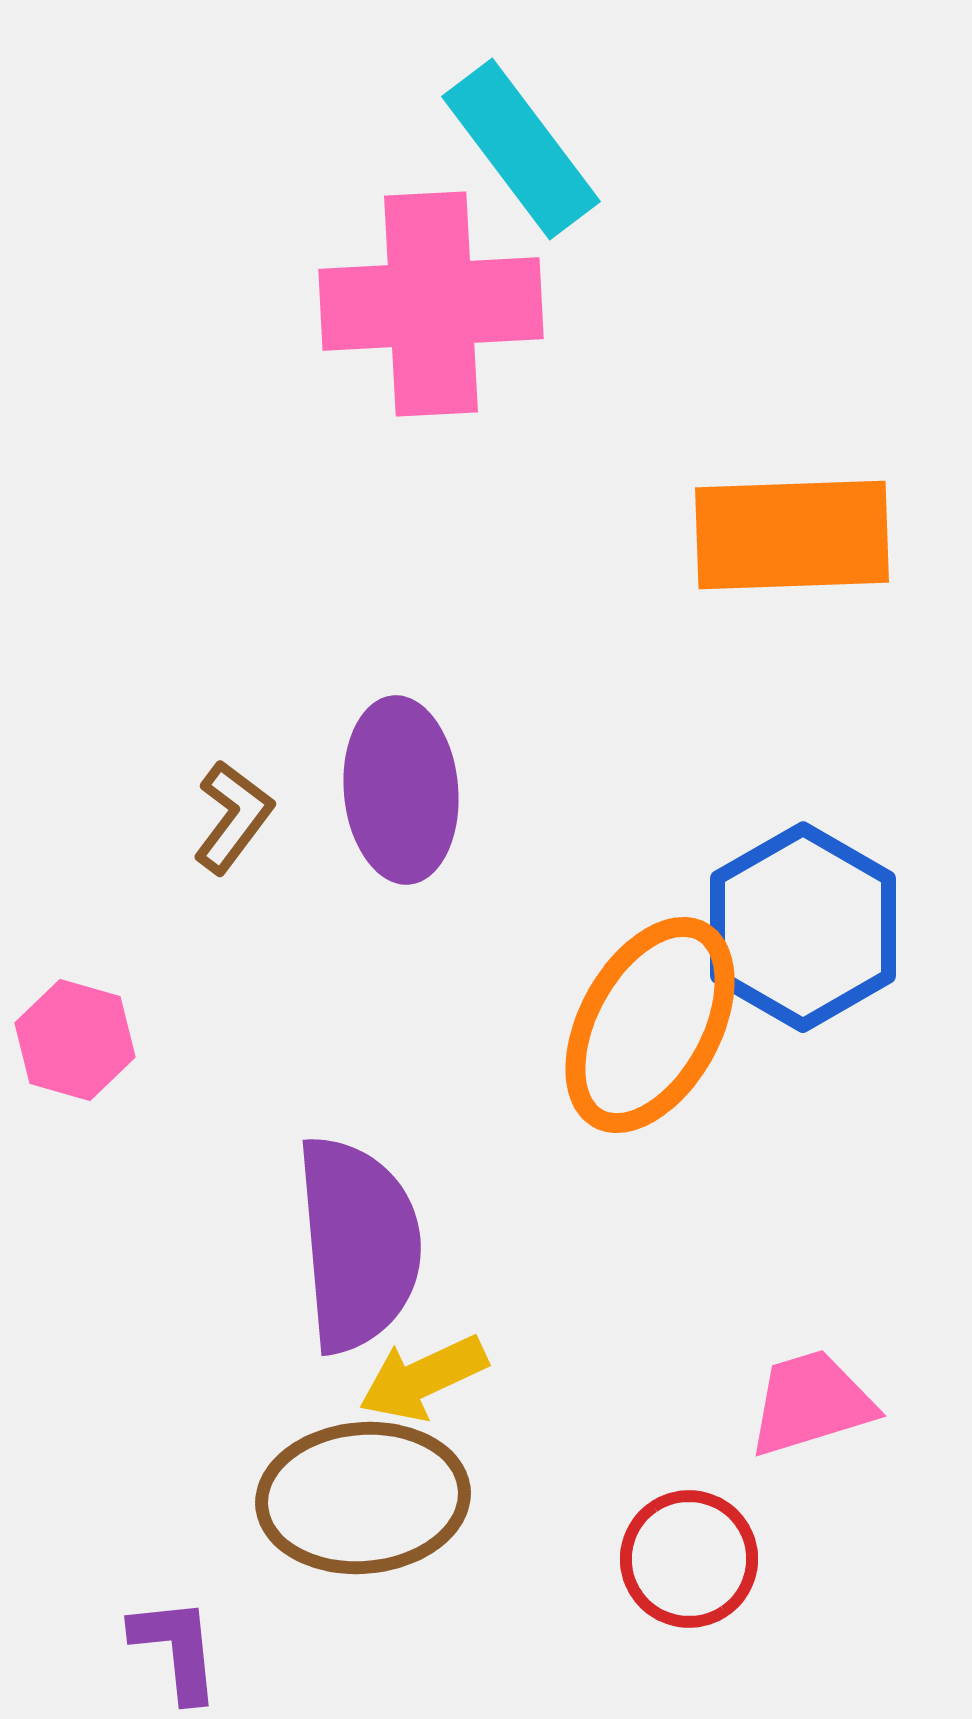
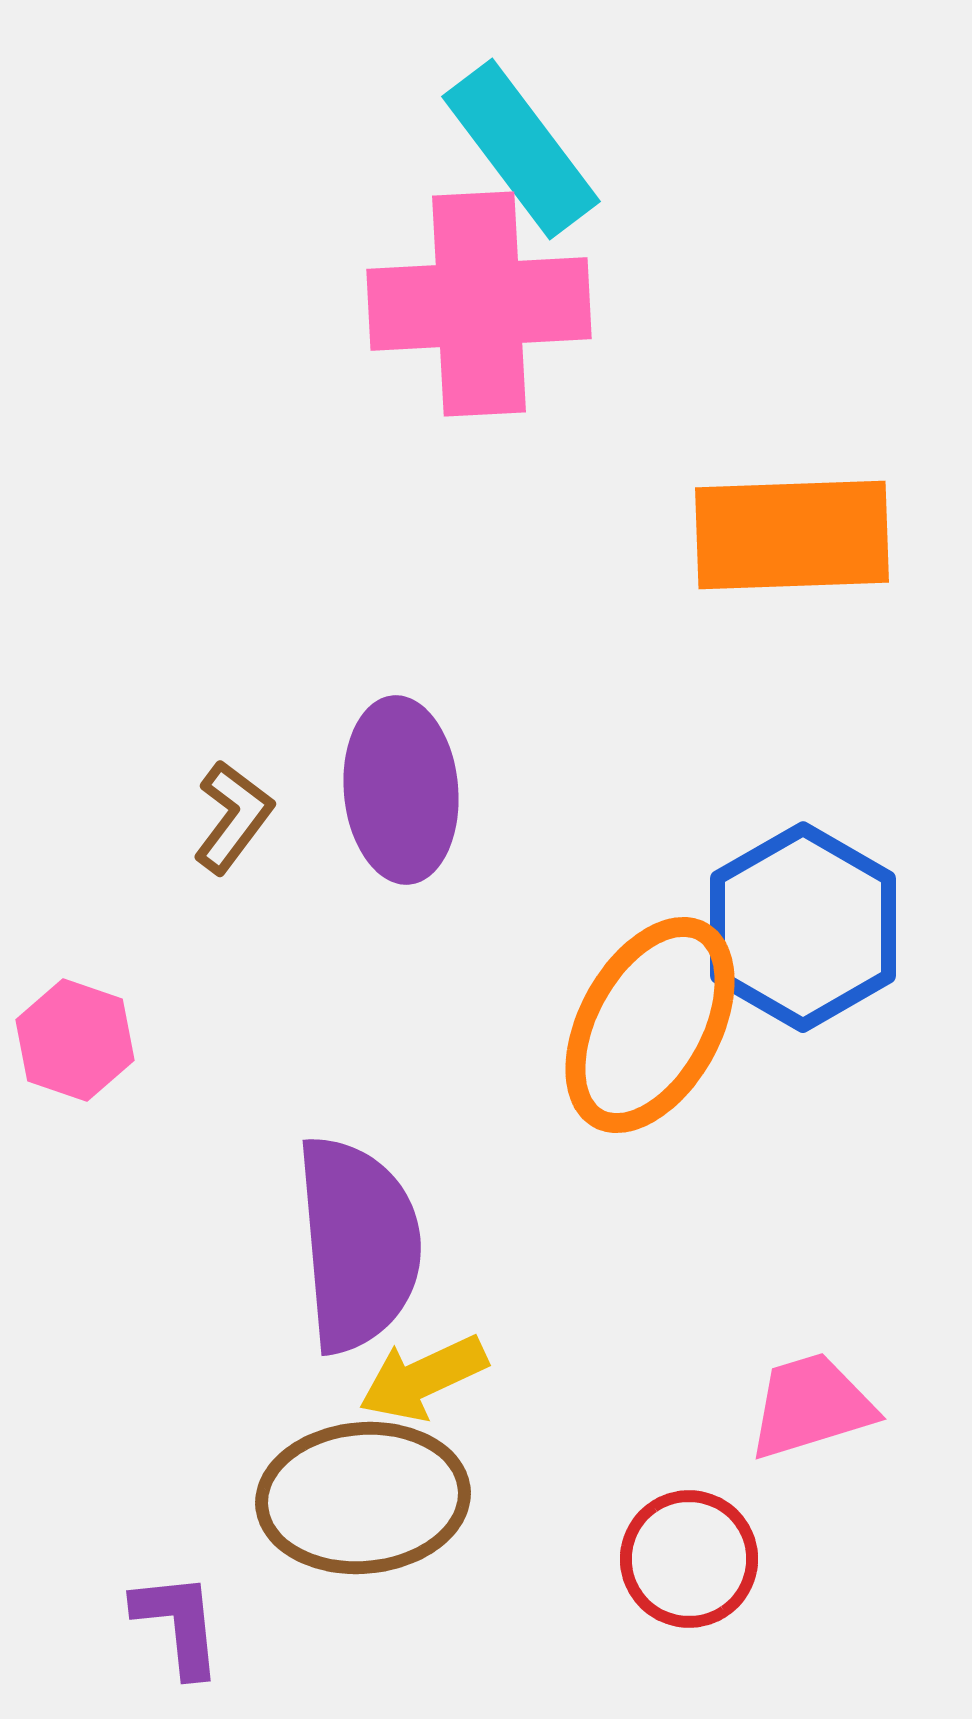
pink cross: moved 48 px right
pink hexagon: rotated 3 degrees clockwise
pink trapezoid: moved 3 px down
purple L-shape: moved 2 px right, 25 px up
